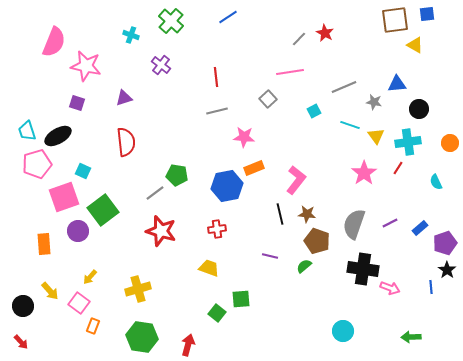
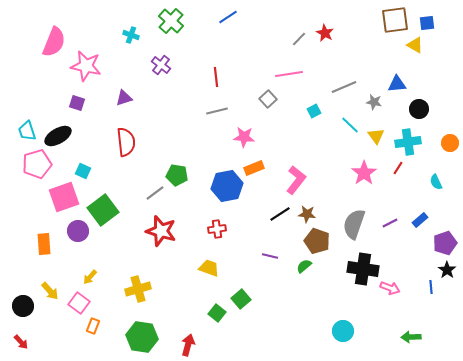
blue square at (427, 14): moved 9 px down
pink line at (290, 72): moved 1 px left, 2 px down
cyan line at (350, 125): rotated 24 degrees clockwise
black line at (280, 214): rotated 70 degrees clockwise
blue rectangle at (420, 228): moved 8 px up
green square at (241, 299): rotated 36 degrees counterclockwise
